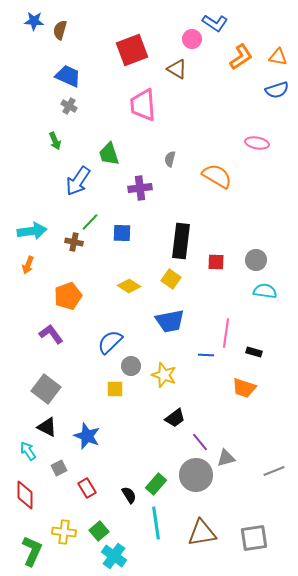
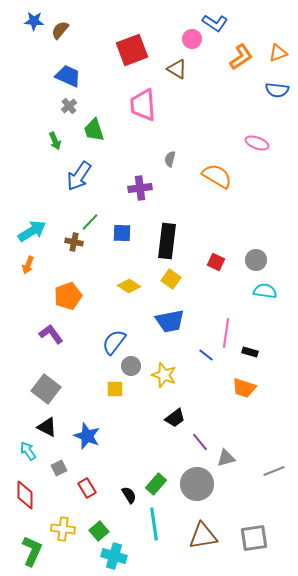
brown semicircle at (60, 30): rotated 24 degrees clockwise
orange triangle at (278, 57): moved 4 px up; rotated 30 degrees counterclockwise
blue semicircle at (277, 90): rotated 25 degrees clockwise
gray cross at (69, 106): rotated 21 degrees clockwise
pink ellipse at (257, 143): rotated 10 degrees clockwise
green trapezoid at (109, 154): moved 15 px left, 24 px up
blue arrow at (78, 181): moved 1 px right, 5 px up
cyan arrow at (32, 231): rotated 24 degrees counterclockwise
black rectangle at (181, 241): moved 14 px left
red square at (216, 262): rotated 24 degrees clockwise
blue semicircle at (110, 342): moved 4 px right; rotated 8 degrees counterclockwise
black rectangle at (254, 352): moved 4 px left
blue line at (206, 355): rotated 35 degrees clockwise
gray circle at (196, 475): moved 1 px right, 9 px down
cyan line at (156, 523): moved 2 px left, 1 px down
yellow cross at (64, 532): moved 1 px left, 3 px up
brown triangle at (202, 533): moved 1 px right, 3 px down
cyan cross at (114, 556): rotated 20 degrees counterclockwise
